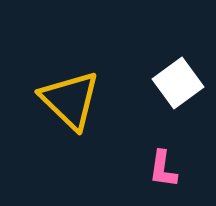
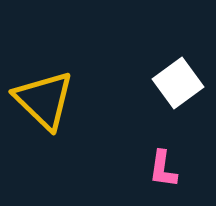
yellow triangle: moved 26 px left
